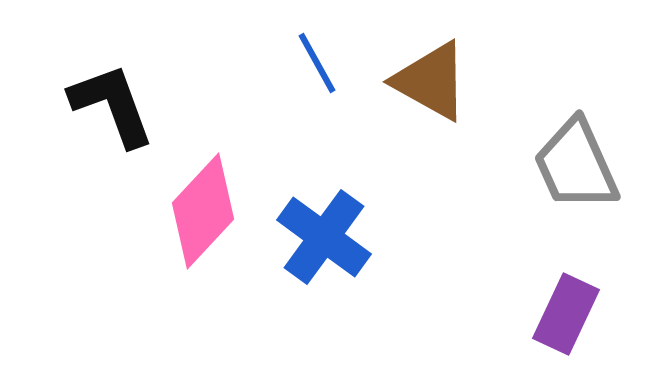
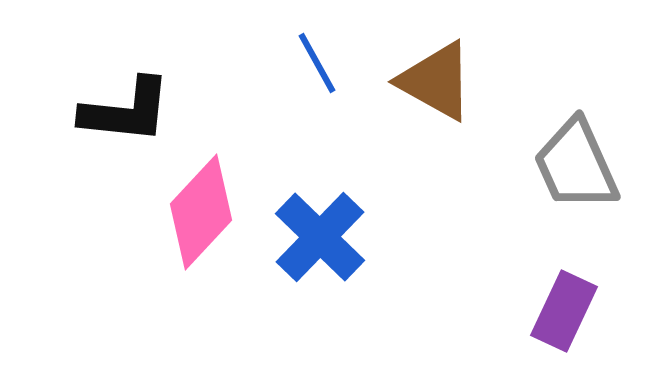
brown triangle: moved 5 px right
black L-shape: moved 14 px right, 6 px down; rotated 116 degrees clockwise
pink diamond: moved 2 px left, 1 px down
blue cross: moved 4 px left; rotated 8 degrees clockwise
purple rectangle: moved 2 px left, 3 px up
